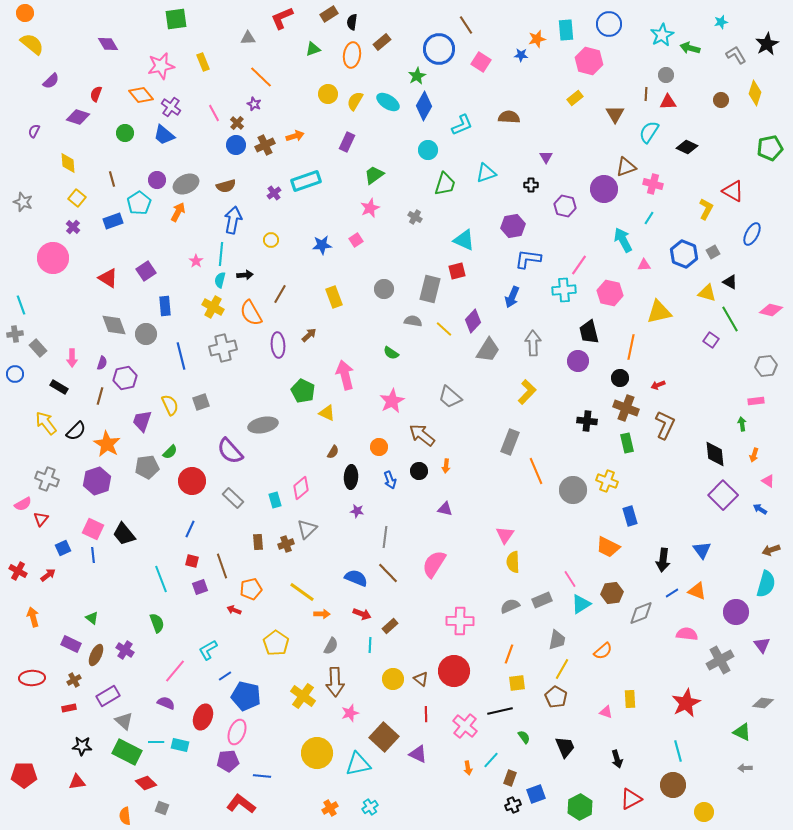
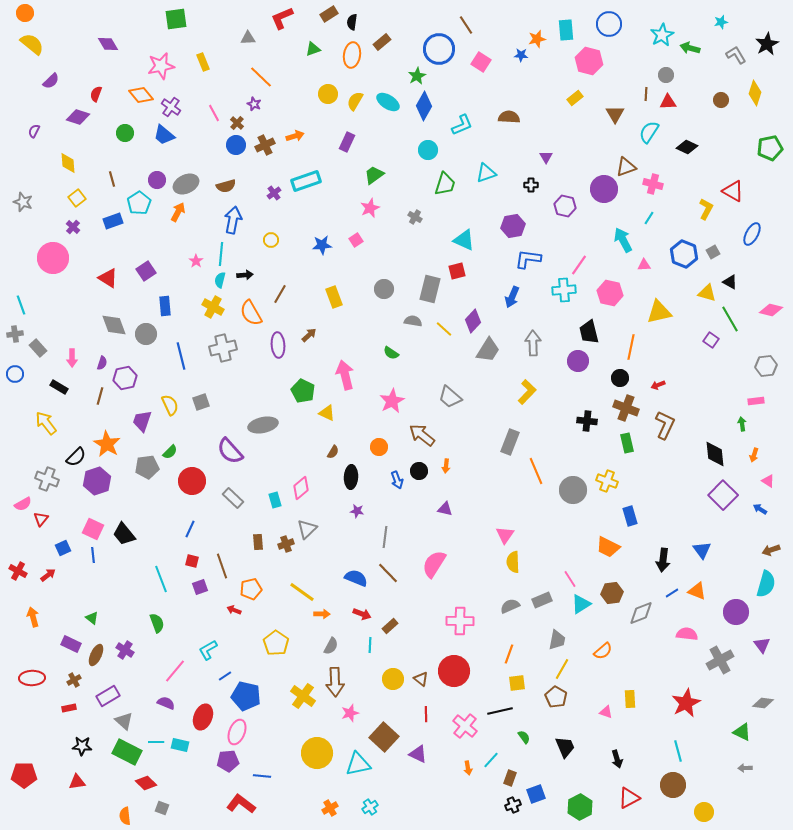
yellow square at (77, 198): rotated 12 degrees clockwise
black semicircle at (76, 431): moved 26 px down
blue arrow at (390, 480): moved 7 px right
red triangle at (631, 799): moved 2 px left, 1 px up
